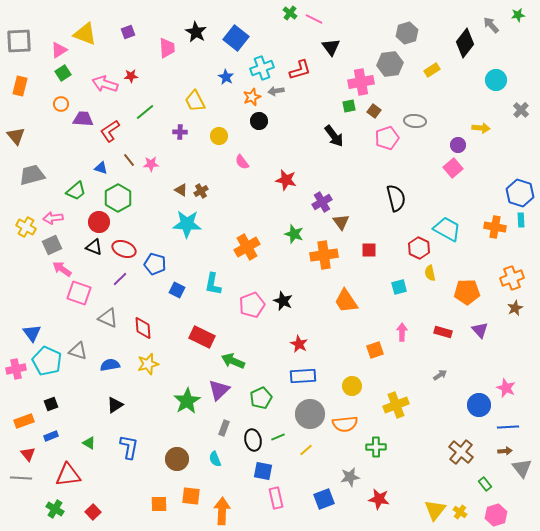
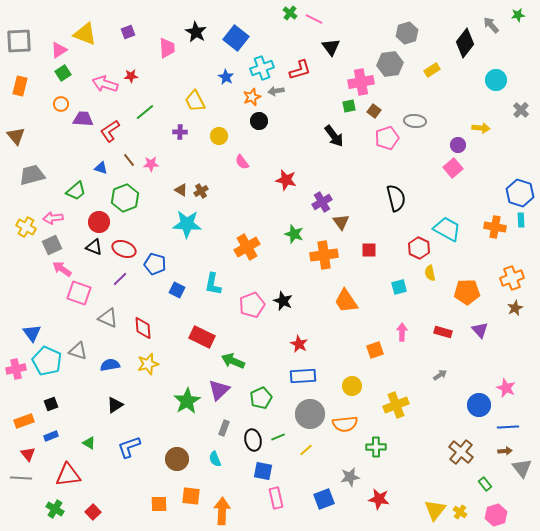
green hexagon at (118, 198): moved 7 px right; rotated 8 degrees clockwise
blue L-shape at (129, 447): rotated 120 degrees counterclockwise
